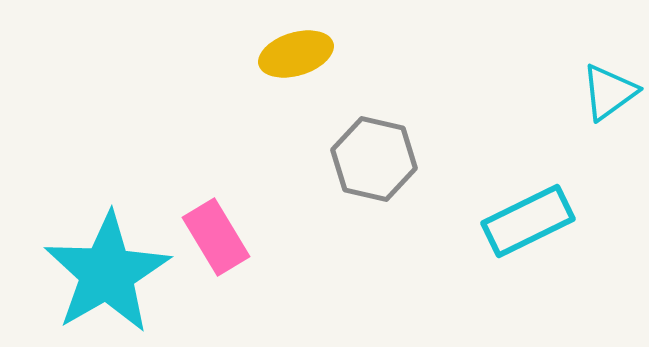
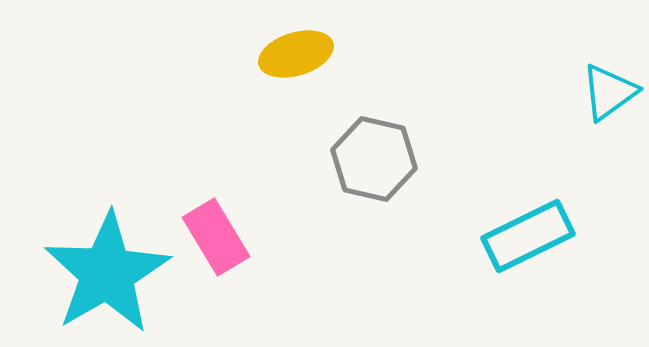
cyan rectangle: moved 15 px down
